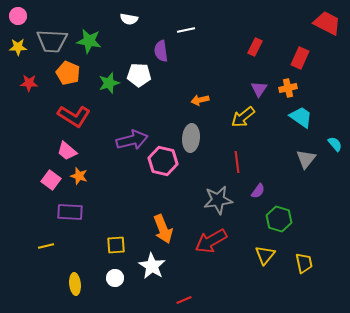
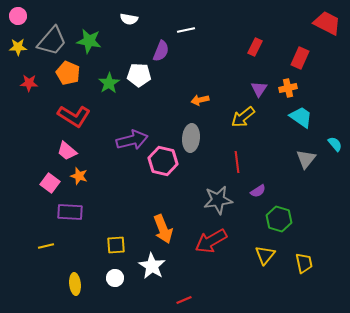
gray trapezoid at (52, 41): rotated 52 degrees counterclockwise
purple semicircle at (161, 51): rotated 150 degrees counterclockwise
green star at (109, 83): rotated 15 degrees counterclockwise
pink square at (51, 180): moved 1 px left, 3 px down
purple semicircle at (258, 191): rotated 21 degrees clockwise
